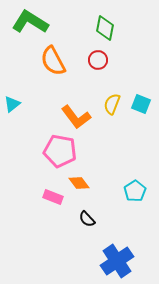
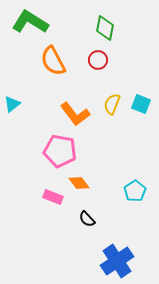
orange L-shape: moved 1 px left, 3 px up
